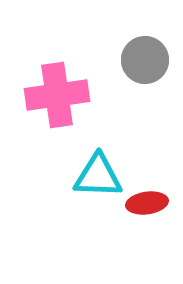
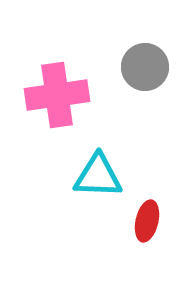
gray circle: moved 7 px down
red ellipse: moved 18 px down; rotated 69 degrees counterclockwise
